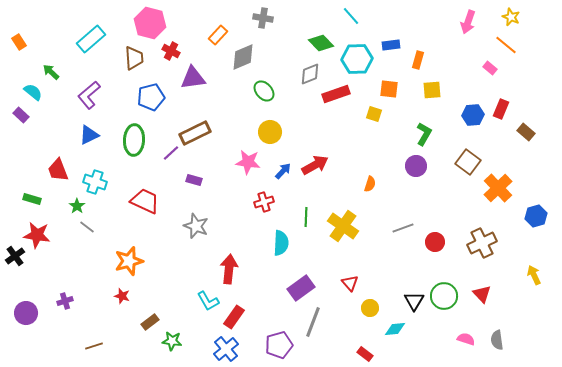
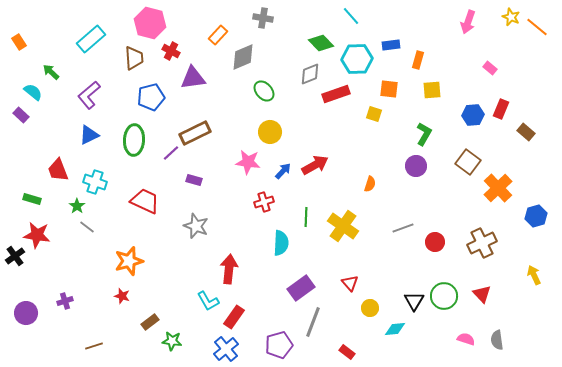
orange line at (506, 45): moved 31 px right, 18 px up
red rectangle at (365, 354): moved 18 px left, 2 px up
